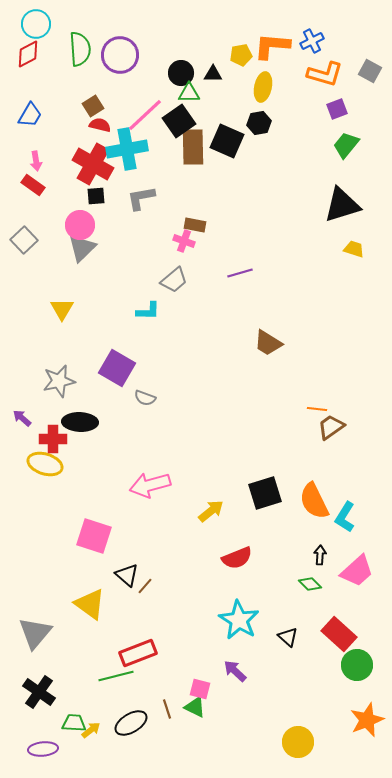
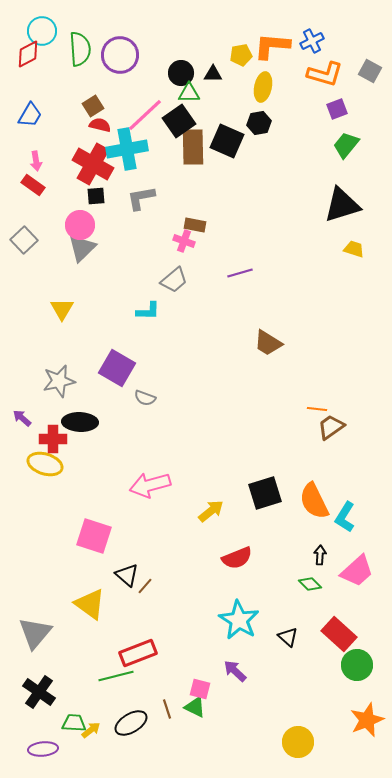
cyan circle at (36, 24): moved 6 px right, 7 px down
